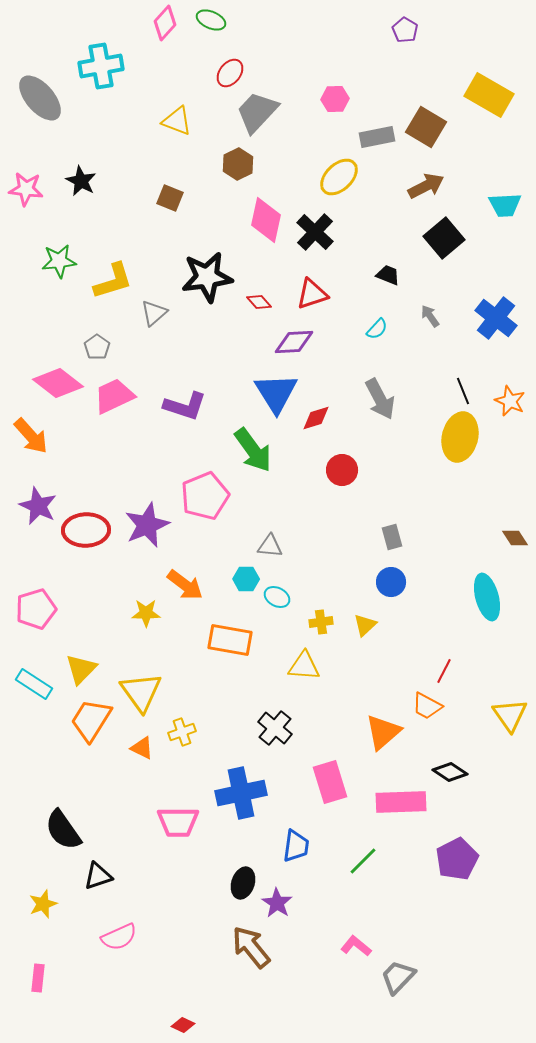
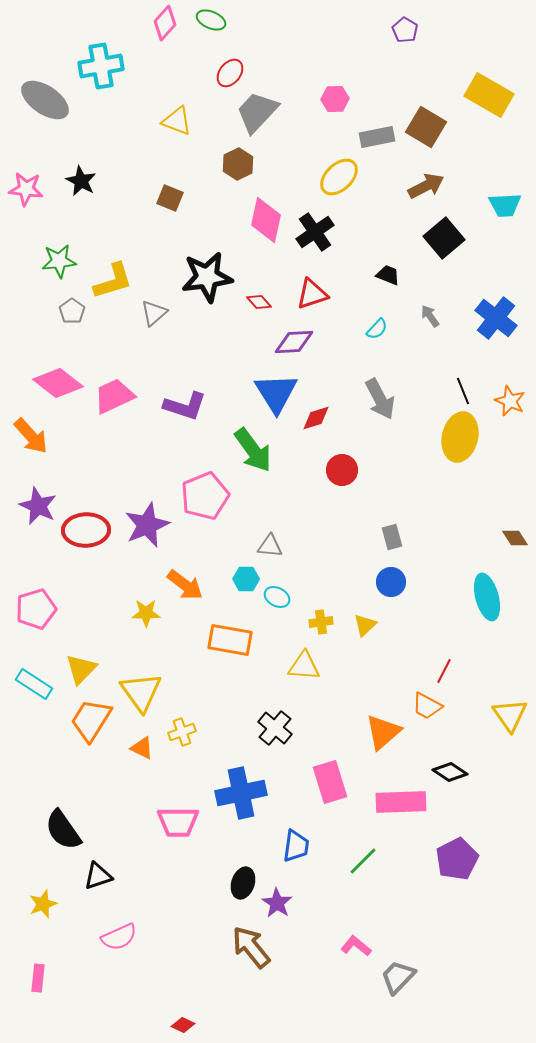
gray ellipse at (40, 98): moved 5 px right, 2 px down; rotated 15 degrees counterclockwise
black cross at (315, 232): rotated 12 degrees clockwise
gray pentagon at (97, 347): moved 25 px left, 36 px up
